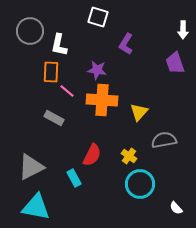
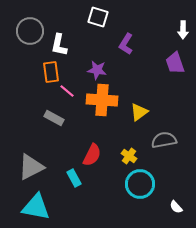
orange rectangle: rotated 10 degrees counterclockwise
yellow triangle: rotated 12 degrees clockwise
white semicircle: moved 1 px up
